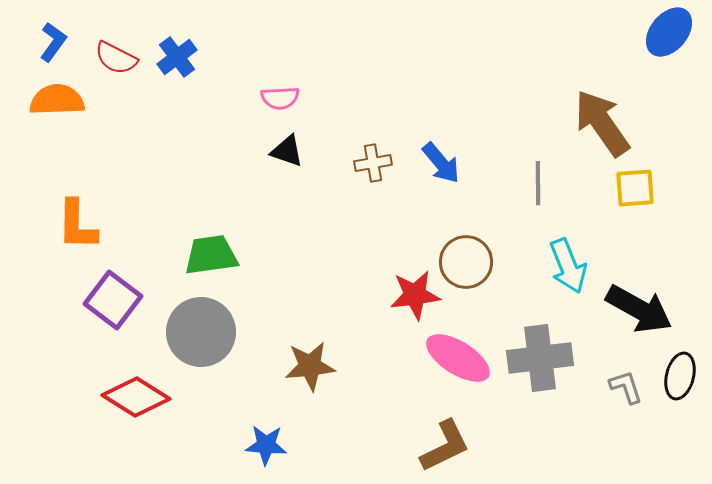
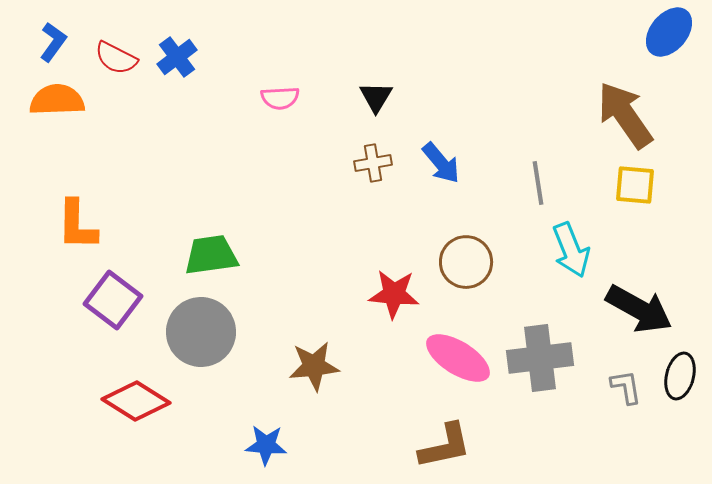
brown arrow: moved 23 px right, 8 px up
black triangle: moved 89 px right, 54 px up; rotated 42 degrees clockwise
gray line: rotated 9 degrees counterclockwise
yellow square: moved 3 px up; rotated 9 degrees clockwise
cyan arrow: moved 3 px right, 16 px up
red star: moved 21 px left, 1 px up; rotated 12 degrees clockwise
brown star: moved 4 px right
gray L-shape: rotated 9 degrees clockwise
red diamond: moved 4 px down
brown L-shape: rotated 14 degrees clockwise
